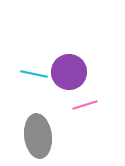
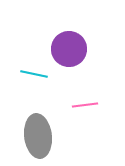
purple circle: moved 23 px up
pink line: rotated 10 degrees clockwise
